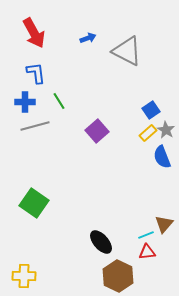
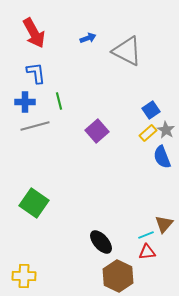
green line: rotated 18 degrees clockwise
